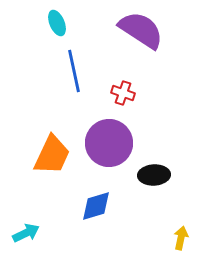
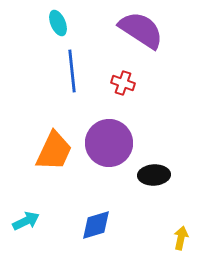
cyan ellipse: moved 1 px right
blue line: moved 2 px left; rotated 6 degrees clockwise
red cross: moved 10 px up
orange trapezoid: moved 2 px right, 4 px up
blue diamond: moved 19 px down
cyan arrow: moved 12 px up
